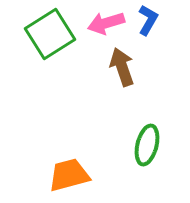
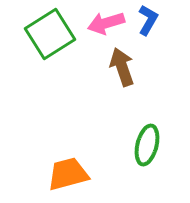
orange trapezoid: moved 1 px left, 1 px up
